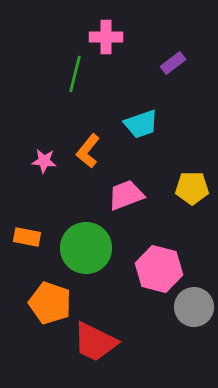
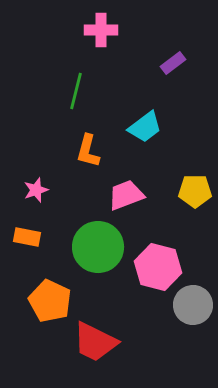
pink cross: moved 5 px left, 7 px up
green line: moved 1 px right, 17 px down
cyan trapezoid: moved 4 px right, 3 px down; rotated 18 degrees counterclockwise
orange L-shape: rotated 24 degrees counterclockwise
pink star: moved 8 px left, 29 px down; rotated 25 degrees counterclockwise
yellow pentagon: moved 3 px right, 3 px down
green circle: moved 12 px right, 1 px up
pink hexagon: moved 1 px left, 2 px up
orange pentagon: moved 2 px up; rotated 6 degrees clockwise
gray circle: moved 1 px left, 2 px up
